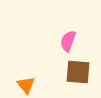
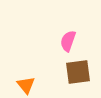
brown square: rotated 12 degrees counterclockwise
